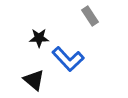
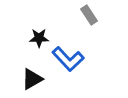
gray rectangle: moved 1 px left, 1 px up
black triangle: moved 2 px left, 1 px up; rotated 50 degrees clockwise
